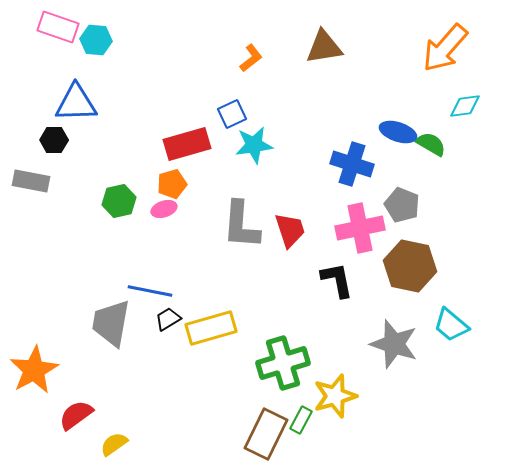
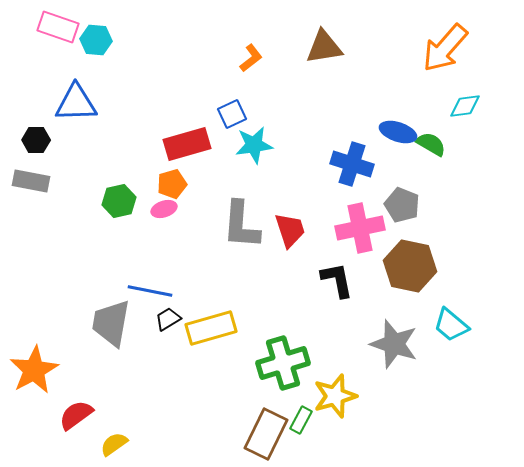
black hexagon: moved 18 px left
